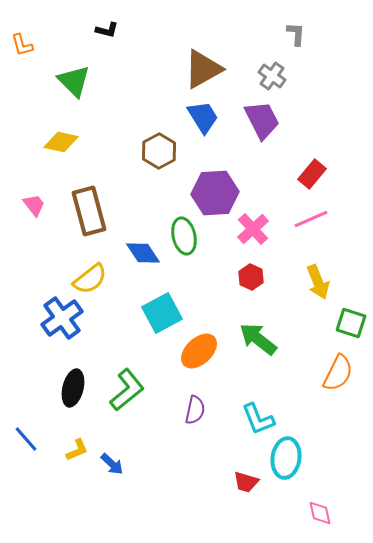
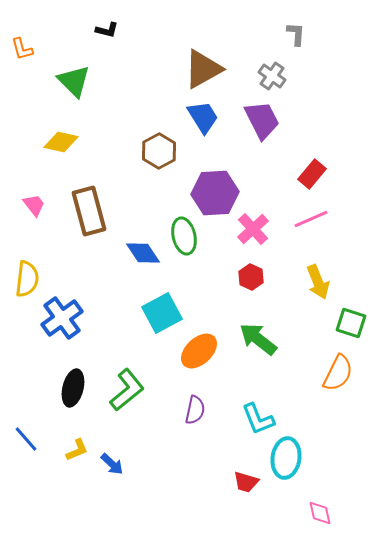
orange L-shape: moved 4 px down
yellow semicircle: moved 63 px left; rotated 45 degrees counterclockwise
